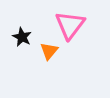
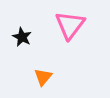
orange triangle: moved 6 px left, 26 px down
